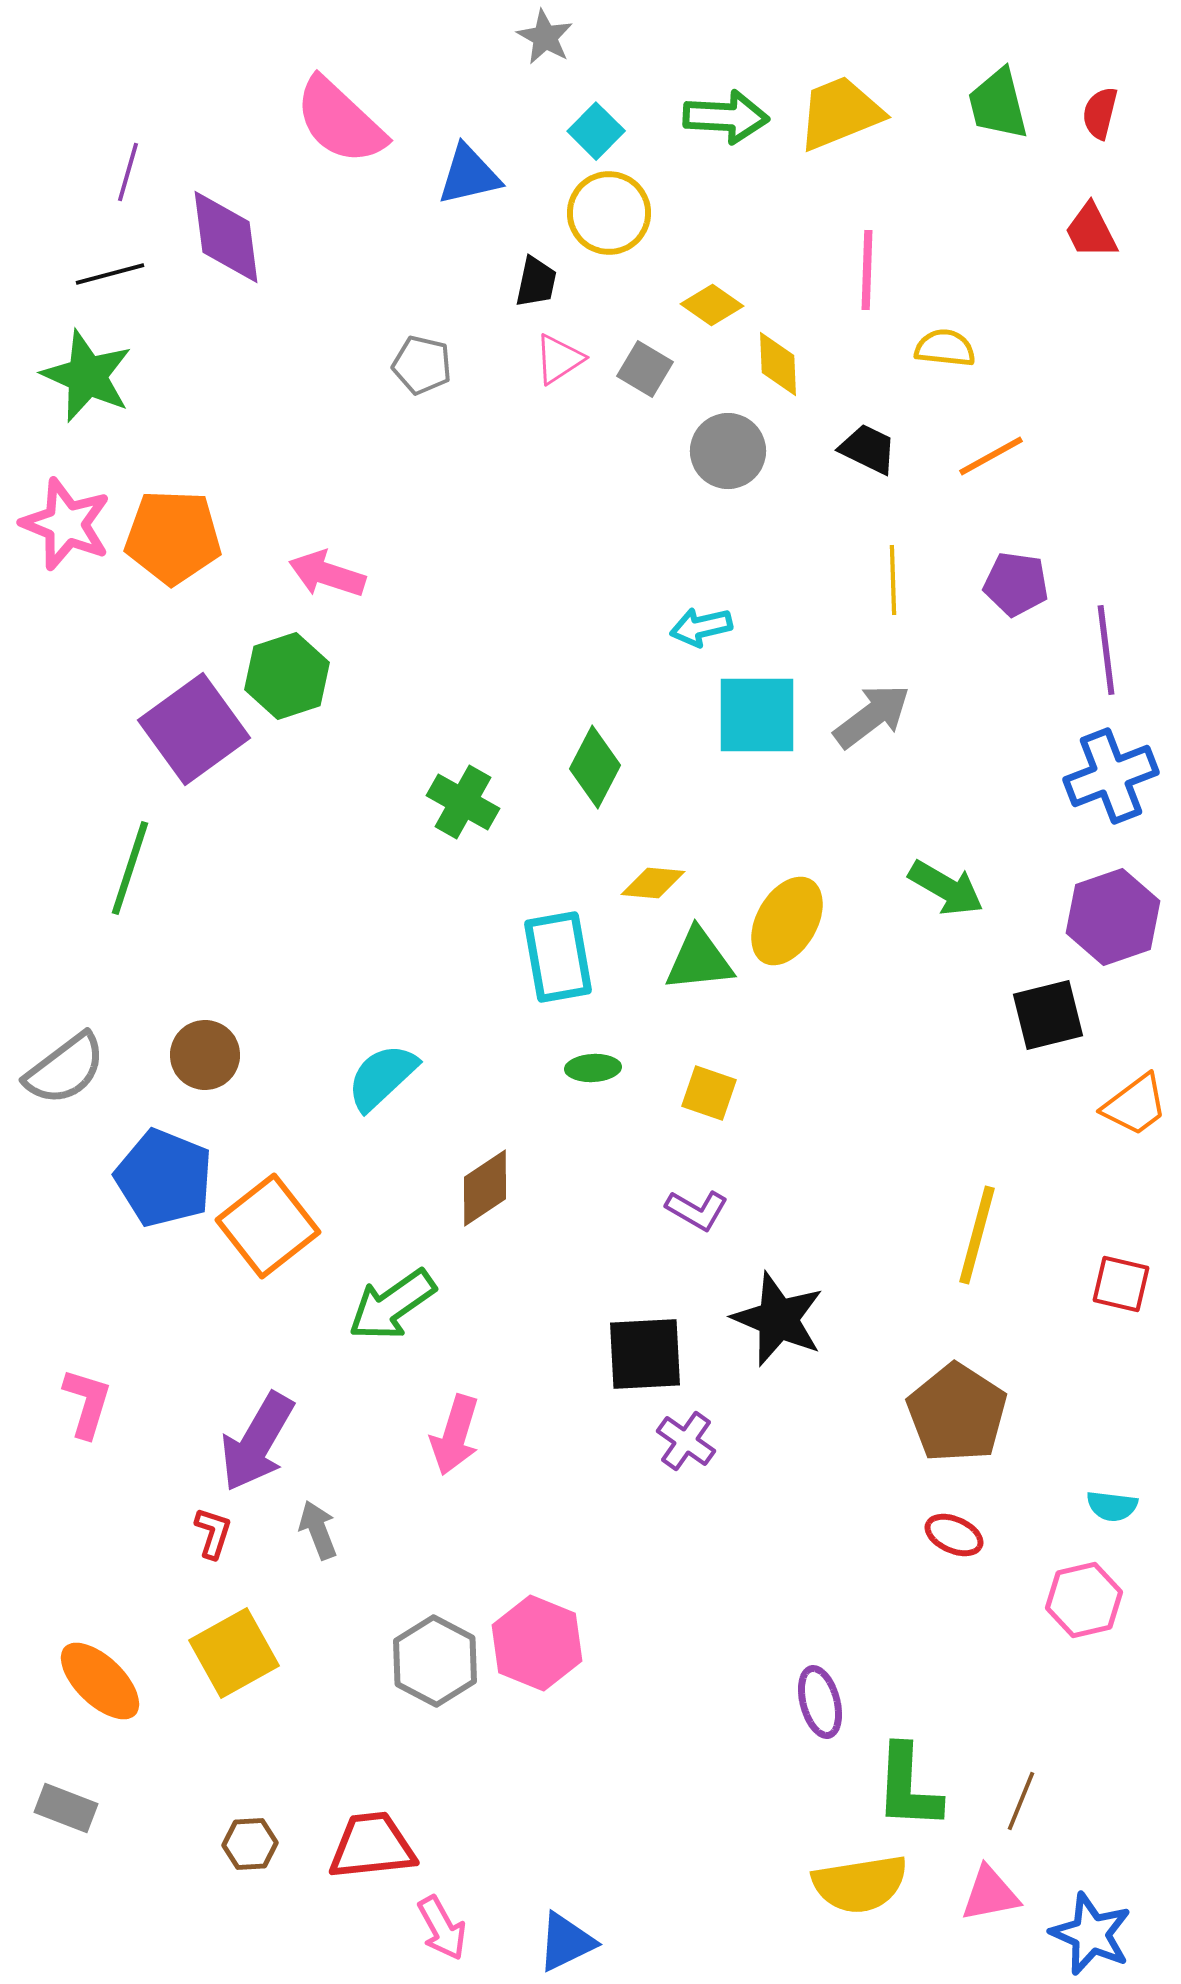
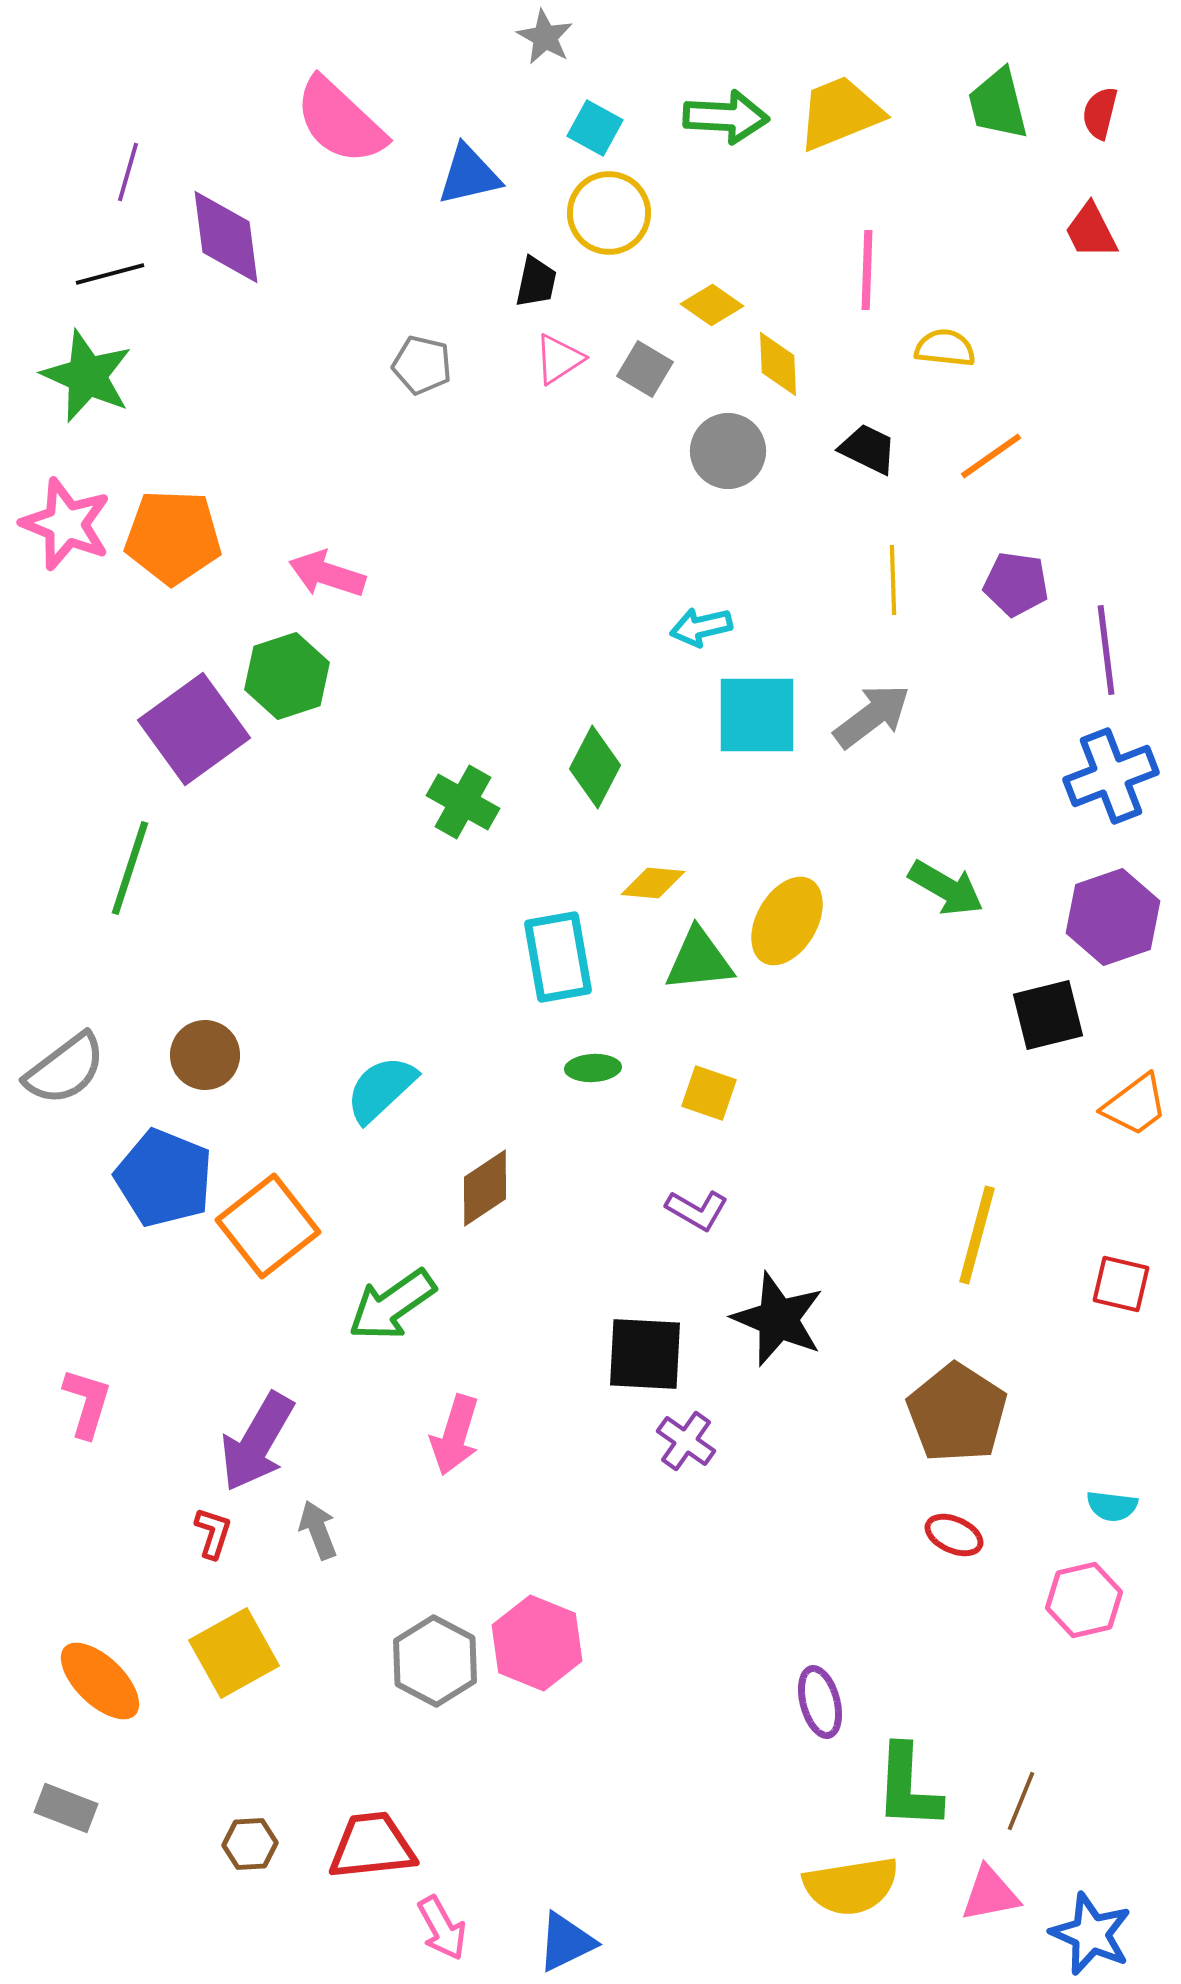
cyan square at (596, 131): moved 1 px left, 3 px up; rotated 16 degrees counterclockwise
orange line at (991, 456): rotated 6 degrees counterclockwise
cyan semicircle at (382, 1077): moved 1 px left, 12 px down
black square at (645, 1354): rotated 6 degrees clockwise
yellow semicircle at (860, 1884): moved 9 px left, 2 px down
